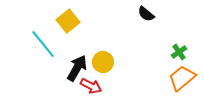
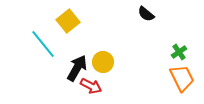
orange trapezoid: rotated 104 degrees clockwise
